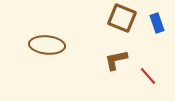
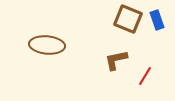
brown square: moved 6 px right, 1 px down
blue rectangle: moved 3 px up
red line: moved 3 px left; rotated 72 degrees clockwise
